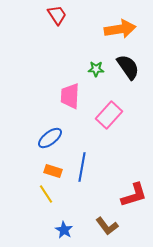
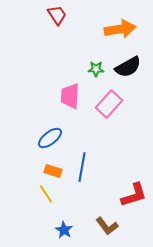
black semicircle: rotated 96 degrees clockwise
pink rectangle: moved 11 px up
